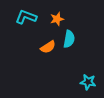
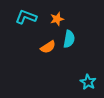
cyan star: rotated 21 degrees clockwise
